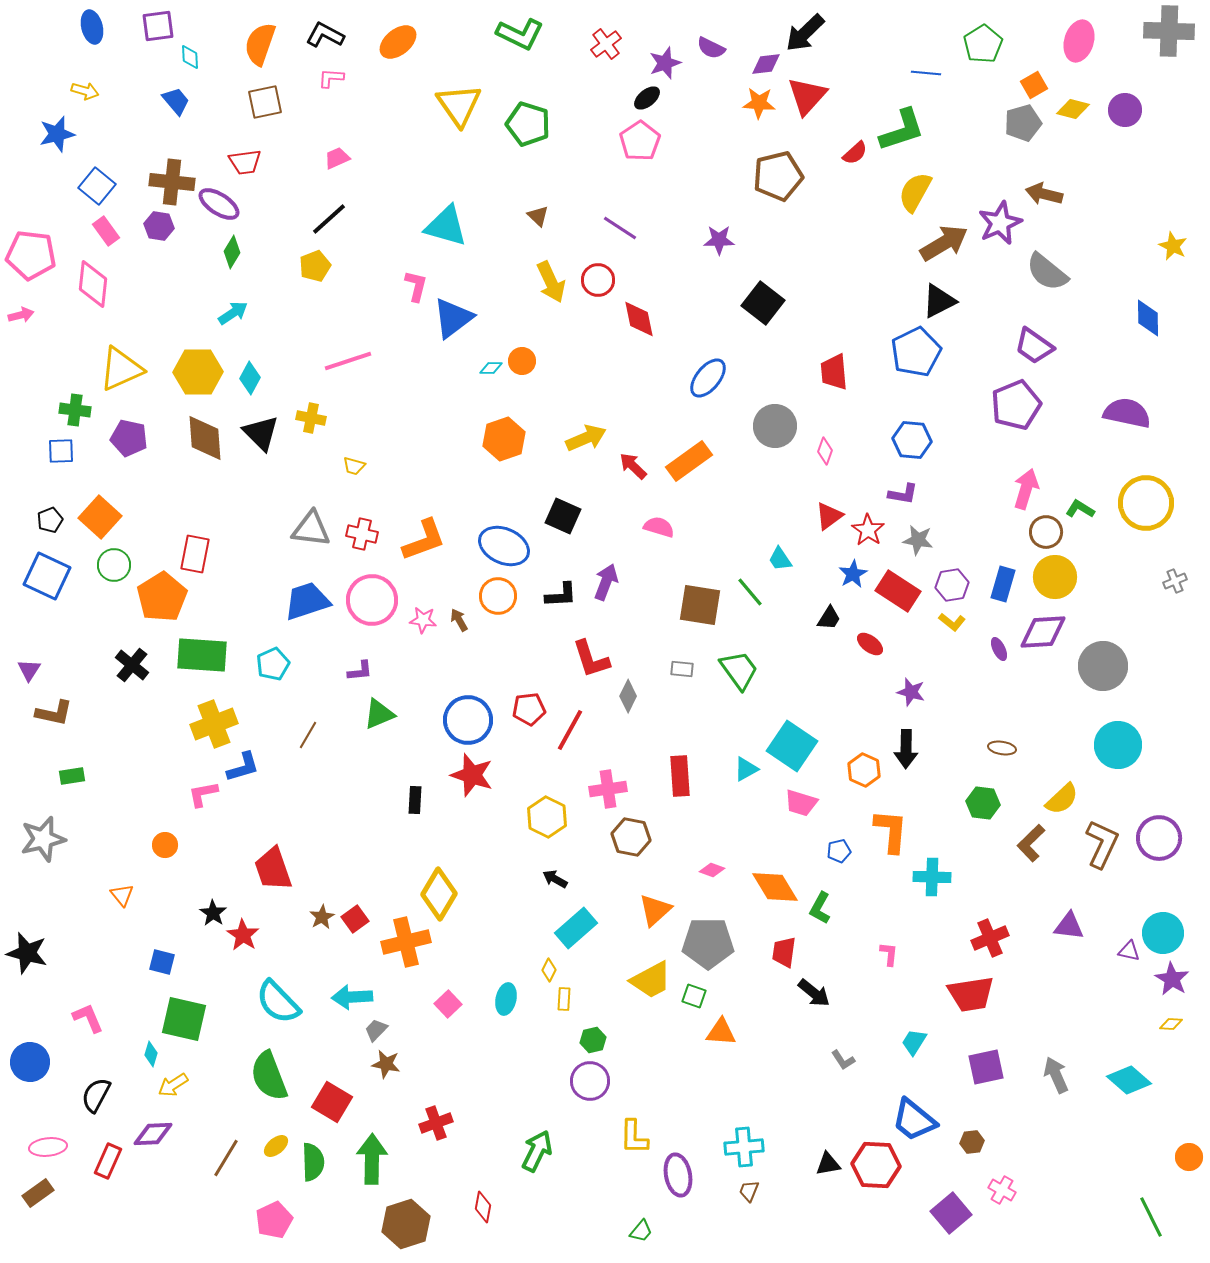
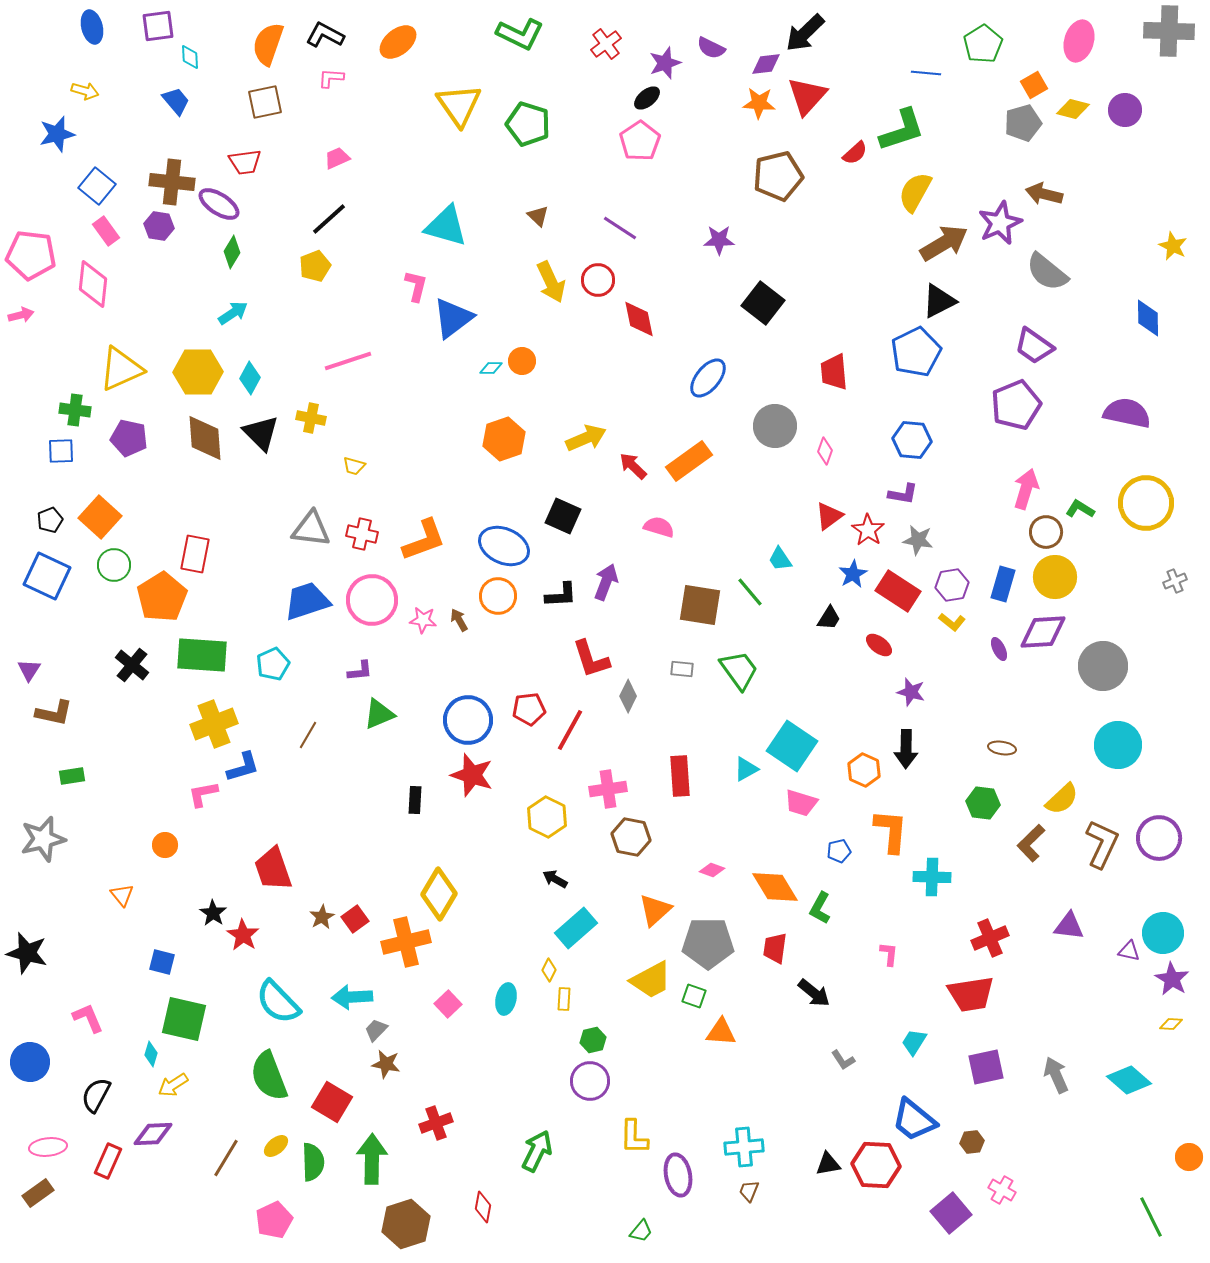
orange semicircle at (260, 44): moved 8 px right
red ellipse at (870, 644): moved 9 px right, 1 px down
red trapezoid at (784, 952): moved 9 px left, 4 px up
